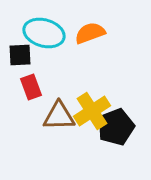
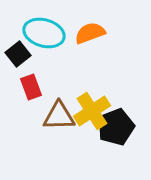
black square: moved 2 px left, 1 px up; rotated 35 degrees counterclockwise
